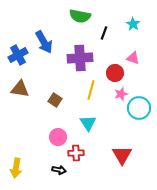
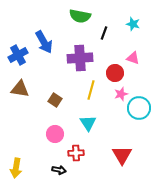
cyan star: rotated 16 degrees counterclockwise
pink circle: moved 3 px left, 3 px up
